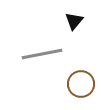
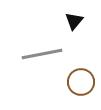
brown circle: moved 2 px up
